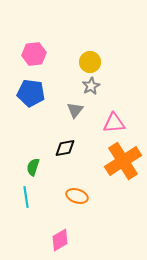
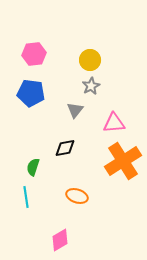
yellow circle: moved 2 px up
